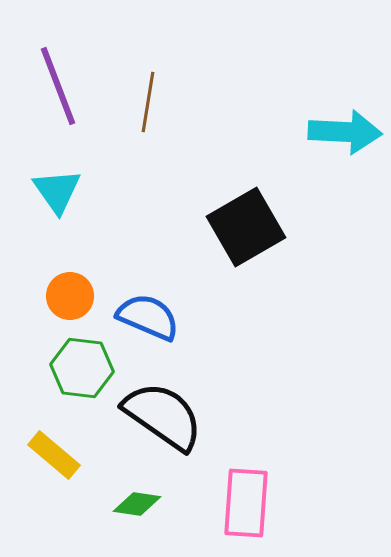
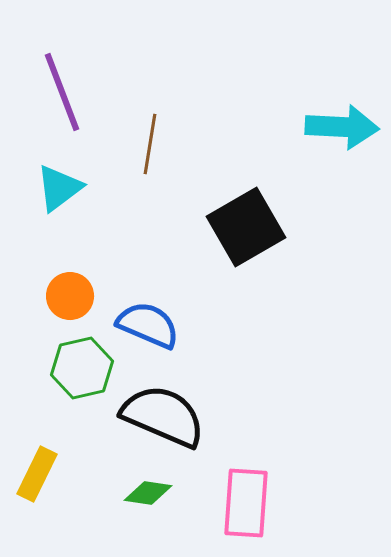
purple line: moved 4 px right, 6 px down
brown line: moved 2 px right, 42 px down
cyan arrow: moved 3 px left, 5 px up
cyan triangle: moved 2 px right, 3 px up; rotated 28 degrees clockwise
blue semicircle: moved 8 px down
green hexagon: rotated 20 degrees counterclockwise
black semicircle: rotated 12 degrees counterclockwise
yellow rectangle: moved 17 px left, 19 px down; rotated 76 degrees clockwise
green diamond: moved 11 px right, 11 px up
